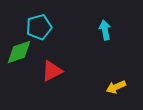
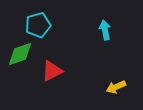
cyan pentagon: moved 1 px left, 2 px up
green diamond: moved 1 px right, 2 px down
